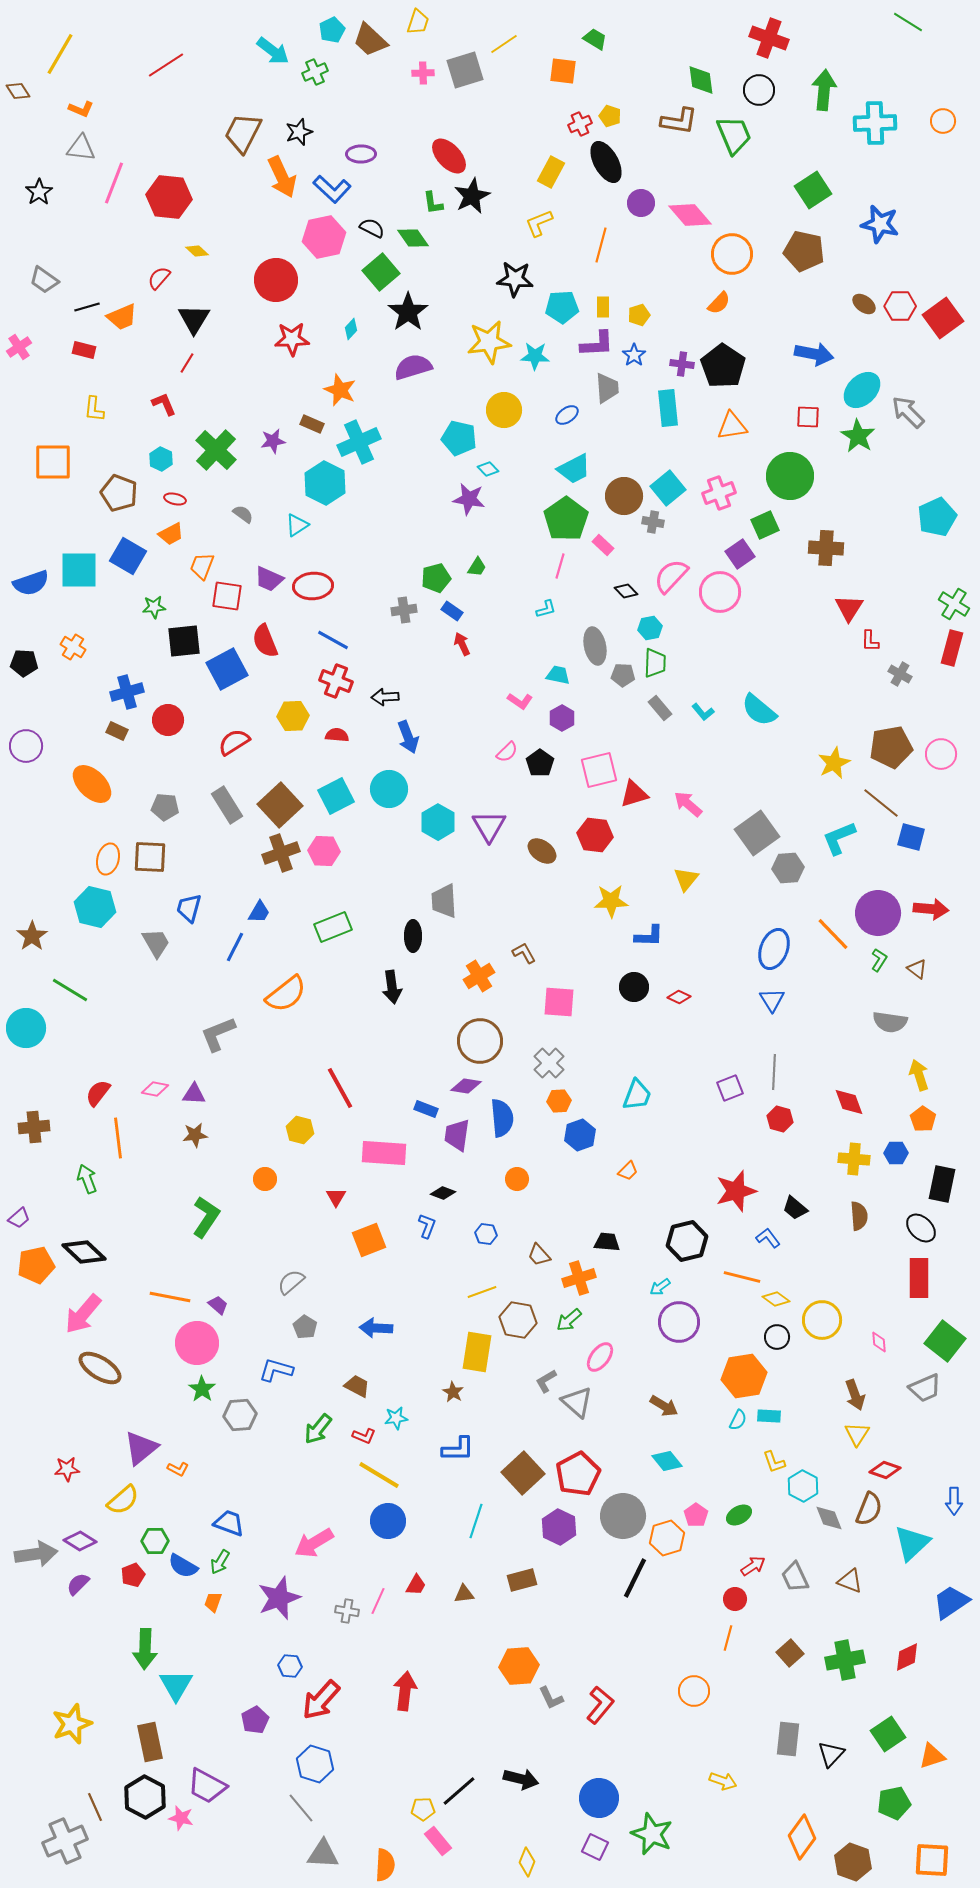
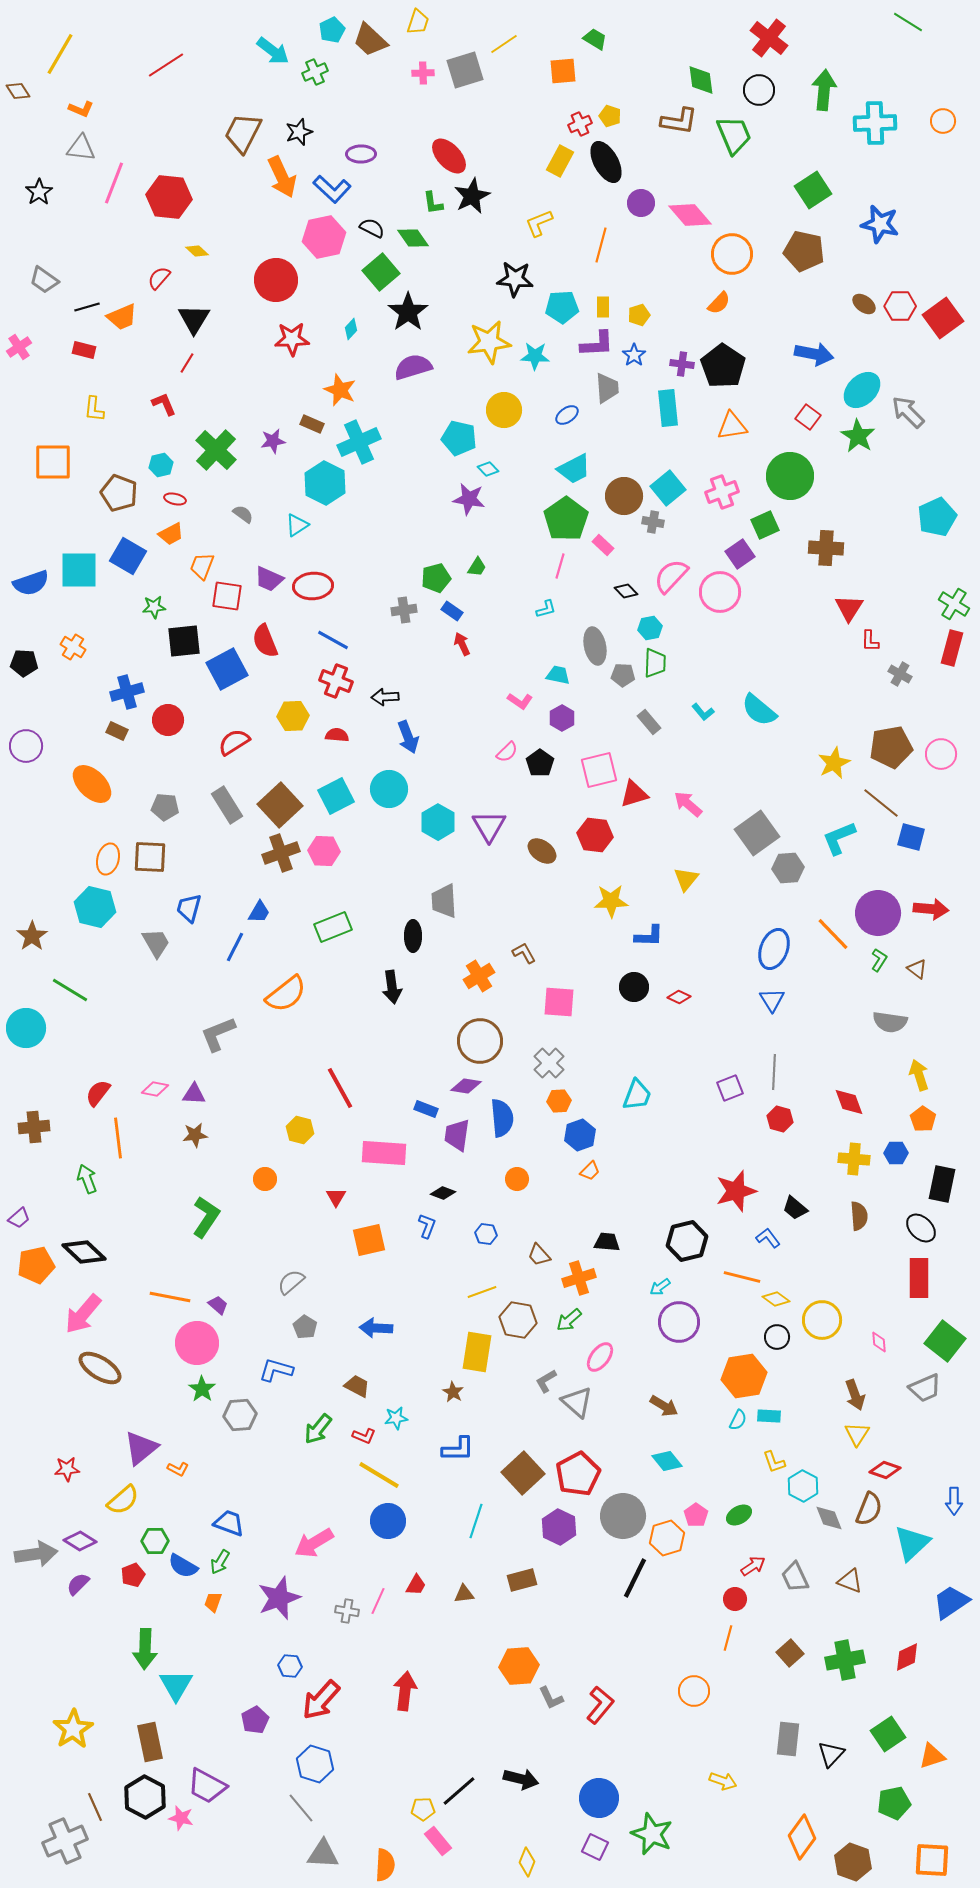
red cross at (769, 38): rotated 18 degrees clockwise
orange square at (563, 71): rotated 12 degrees counterclockwise
yellow rectangle at (551, 172): moved 9 px right, 11 px up
red square at (808, 417): rotated 35 degrees clockwise
cyan hexagon at (161, 459): moved 6 px down; rotated 20 degrees clockwise
pink cross at (719, 493): moved 3 px right, 1 px up
gray rectangle at (660, 708): moved 11 px left, 14 px down
orange trapezoid at (628, 1171): moved 38 px left
orange square at (369, 1240): rotated 8 degrees clockwise
yellow star at (72, 1724): moved 1 px right, 5 px down; rotated 12 degrees counterclockwise
